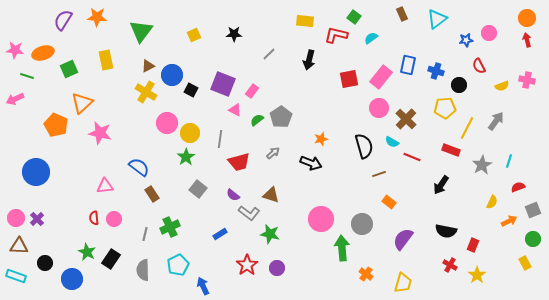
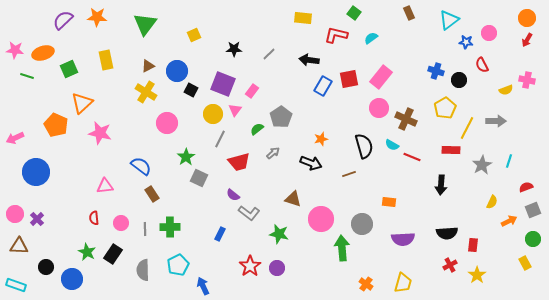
brown rectangle at (402, 14): moved 7 px right, 1 px up
green square at (354, 17): moved 4 px up
cyan triangle at (437, 19): moved 12 px right, 1 px down
purple semicircle at (63, 20): rotated 15 degrees clockwise
yellow rectangle at (305, 21): moved 2 px left, 3 px up
green triangle at (141, 31): moved 4 px right, 7 px up
black star at (234, 34): moved 15 px down
blue star at (466, 40): moved 2 px down; rotated 16 degrees clockwise
red arrow at (527, 40): rotated 136 degrees counterclockwise
black arrow at (309, 60): rotated 84 degrees clockwise
blue rectangle at (408, 65): moved 85 px left, 21 px down; rotated 18 degrees clockwise
red semicircle at (479, 66): moved 3 px right, 1 px up
blue circle at (172, 75): moved 5 px right, 4 px up
black circle at (459, 85): moved 5 px up
yellow semicircle at (502, 86): moved 4 px right, 4 px down
pink arrow at (15, 99): moved 39 px down
yellow pentagon at (445, 108): rotated 25 degrees counterclockwise
pink triangle at (235, 110): rotated 40 degrees clockwise
brown cross at (406, 119): rotated 20 degrees counterclockwise
green semicircle at (257, 120): moved 9 px down
gray arrow at (496, 121): rotated 54 degrees clockwise
yellow circle at (190, 133): moved 23 px right, 19 px up
gray line at (220, 139): rotated 18 degrees clockwise
cyan semicircle at (392, 142): moved 3 px down
red rectangle at (451, 150): rotated 18 degrees counterclockwise
blue semicircle at (139, 167): moved 2 px right, 1 px up
brown line at (379, 174): moved 30 px left
black arrow at (441, 185): rotated 30 degrees counterclockwise
red semicircle at (518, 187): moved 8 px right
gray square at (198, 189): moved 1 px right, 11 px up; rotated 12 degrees counterclockwise
brown triangle at (271, 195): moved 22 px right, 4 px down
orange rectangle at (389, 202): rotated 32 degrees counterclockwise
pink circle at (16, 218): moved 1 px left, 4 px up
pink circle at (114, 219): moved 7 px right, 4 px down
green cross at (170, 227): rotated 24 degrees clockwise
black semicircle at (446, 231): moved 1 px right, 2 px down; rotated 15 degrees counterclockwise
gray line at (145, 234): moved 5 px up; rotated 16 degrees counterclockwise
blue rectangle at (220, 234): rotated 32 degrees counterclockwise
green star at (270, 234): moved 9 px right
purple semicircle at (403, 239): rotated 130 degrees counterclockwise
red rectangle at (473, 245): rotated 16 degrees counterclockwise
black rectangle at (111, 259): moved 2 px right, 5 px up
black circle at (45, 263): moved 1 px right, 4 px down
red star at (247, 265): moved 3 px right, 1 px down
red cross at (450, 265): rotated 32 degrees clockwise
orange cross at (366, 274): moved 10 px down
cyan rectangle at (16, 276): moved 9 px down
